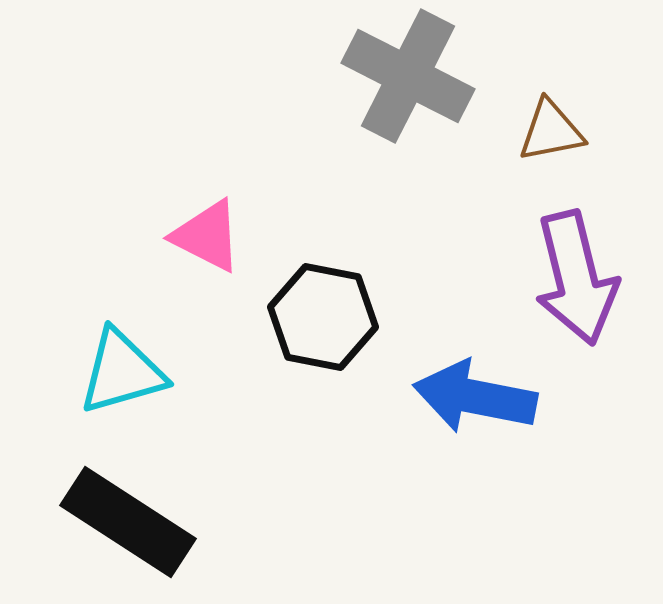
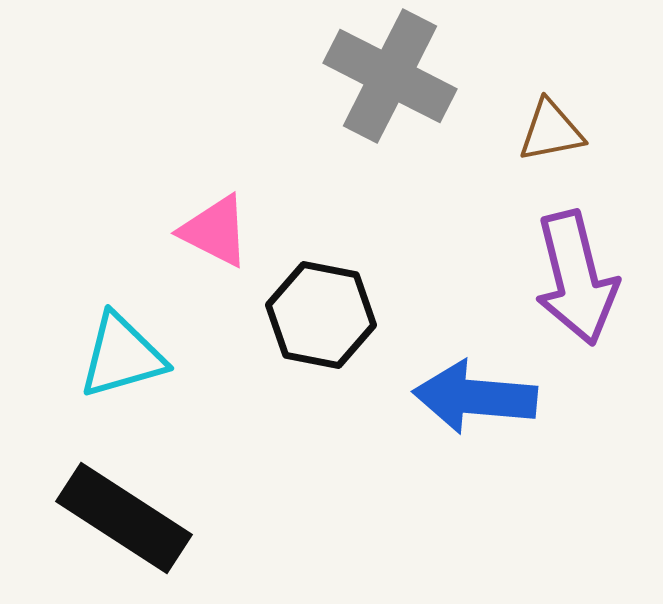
gray cross: moved 18 px left
pink triangle: moved 8 px right, 5 px up
black hexagon: moved 2 px left, 2 px up
cyan triangle: moved 16 px up
blue arrow: rotated 6 degrees counterclockwise
black rectangle: moved 4 px left, 4 px up
